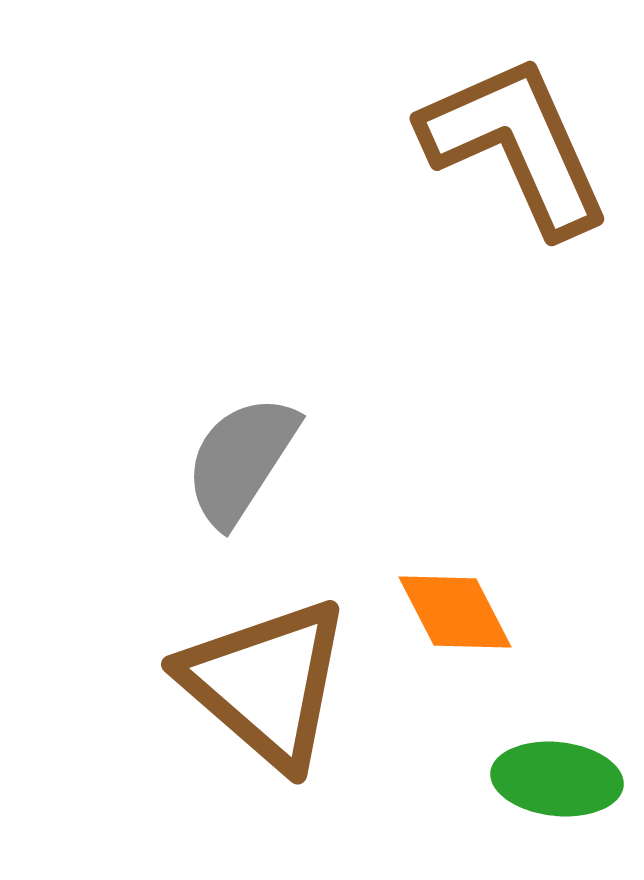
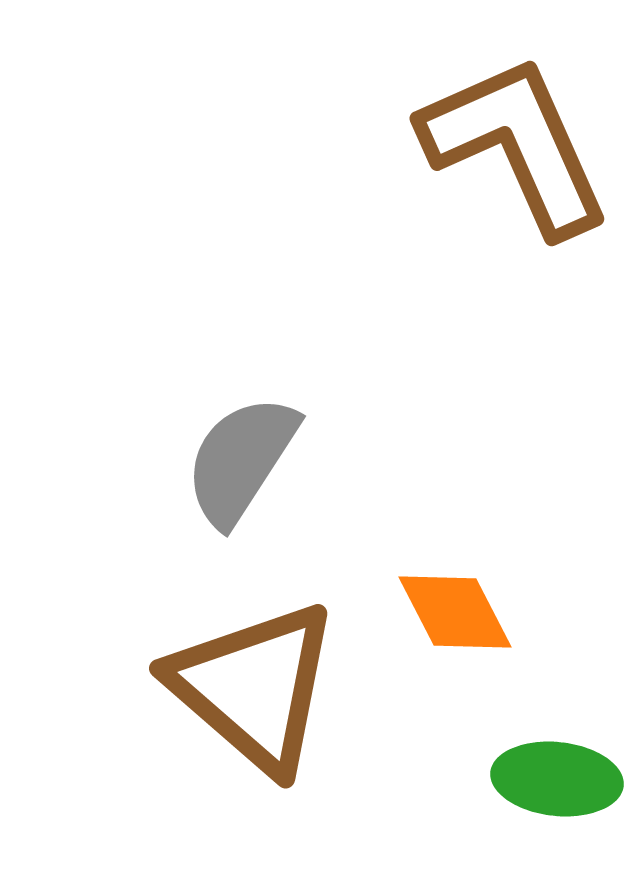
brown triangle: moved 12 px left, 4 px down
